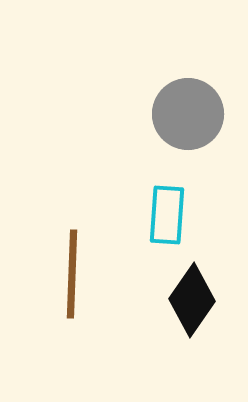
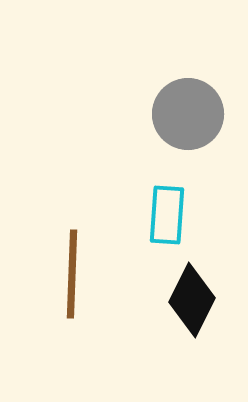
black diamond: rotated 8 degrees counterclockwise
